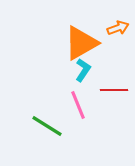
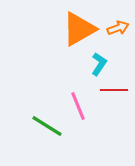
orange triangle: moved 2 px left, 14 px up
cyan L-shape: moved 16 px right, 6 px up
pink line: moved 1 px down
